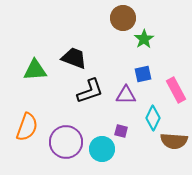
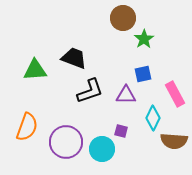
pink rectangle: moved 1 px left, 4 px down
